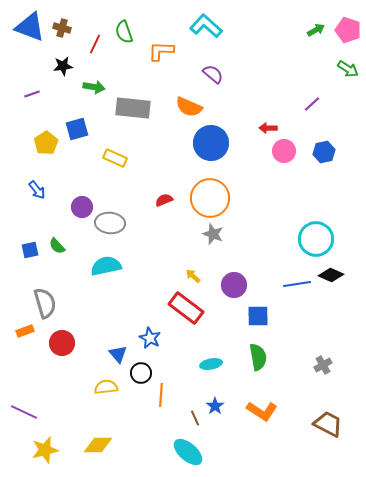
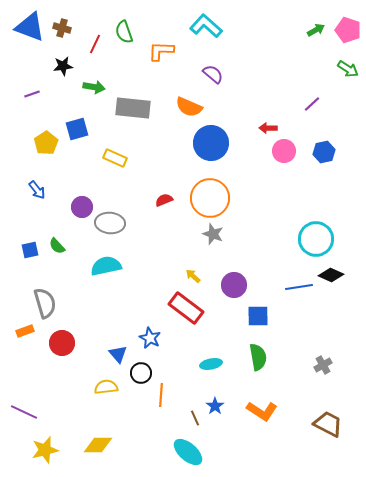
blue line at (297, 284): moved 2 px right, 3 px down
